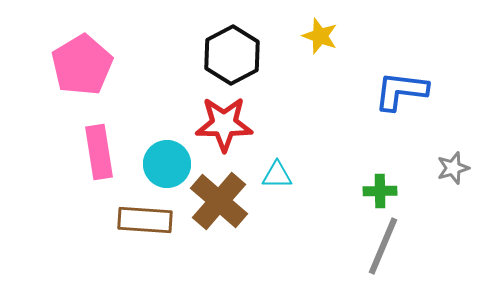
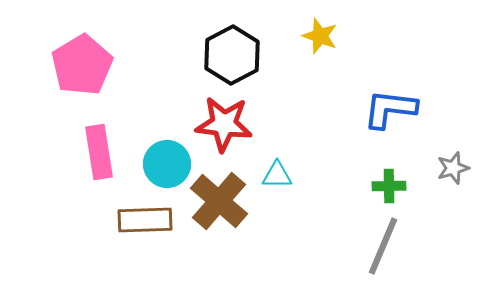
blue L-shape: moved 11 px left, 18 px down
red star: rotated 6 degrees clockwise
green cross: moved 9 px right, 5 px up
brown rectangle: rotated 6 degrees counterclockwise
